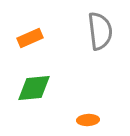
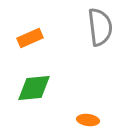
gray semicircle: moved 4 px up
orange ellipse: rotated 10 degrees clockwise
